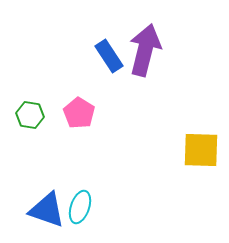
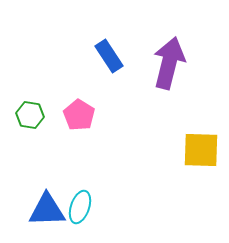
purple arrow: moved 24 px right, 13 px down
pink pentagon: moved 2 px down
blue triangle: rotated 21 degrees counterclockwise
